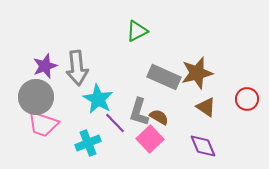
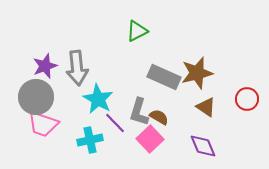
cyan cross: moved 2 px right, 3 px up; rotated 10 degrees clockwise
